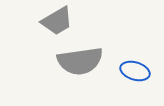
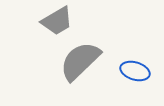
gray semicircle: rotated 144 degrees clockwise
